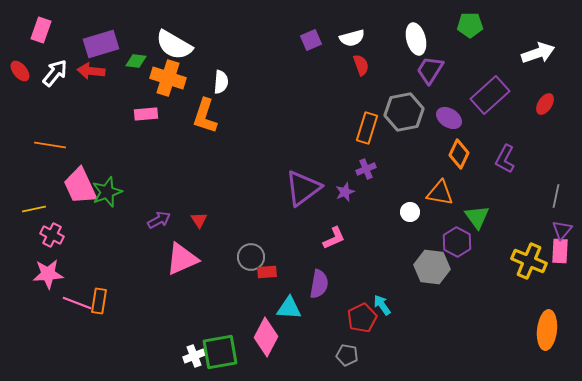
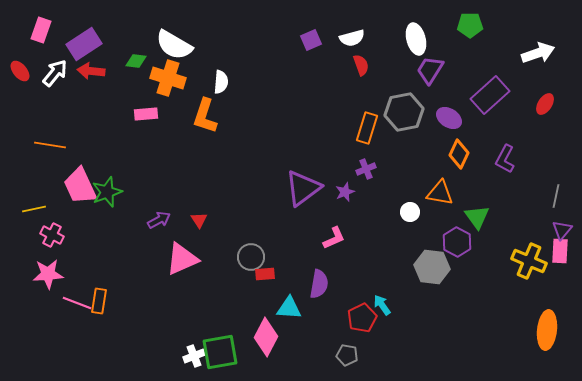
purple rectangle at (101, 44): moved 17 px left; rotated 16 degrees counterclockwise
red rectangle at (267, 272): moved 2 px left, 2 px down
